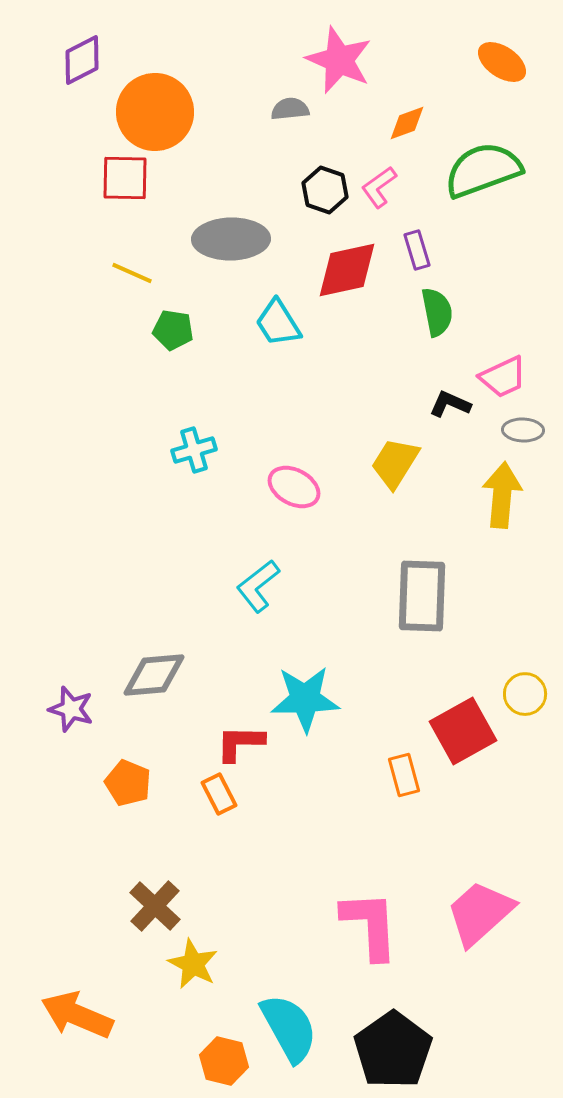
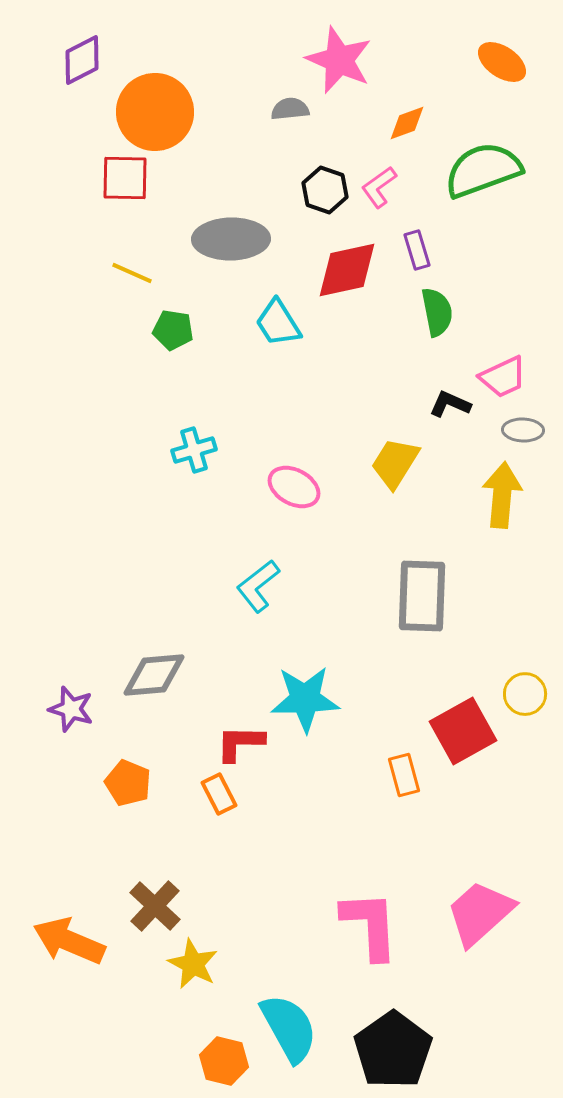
orange arrow at (77, 1015): moved 8 px left, 74 px up
